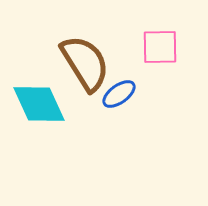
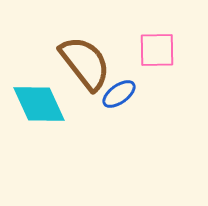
pink square: moved 3 px left, 3 px down
brown semicircle: rotated 6 degrees counterclockwise
